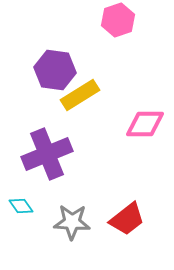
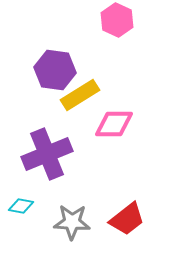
pink hexagon: moved 1 px left; rotated 16 degrees counterclockwise
pink diamond: moved 31 px left
cyan diamond: rotated 45 degrees counterclockwise
